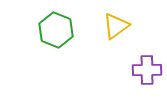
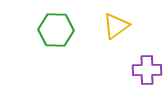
green hexagon: rotated 20 degrees counterclockwise
